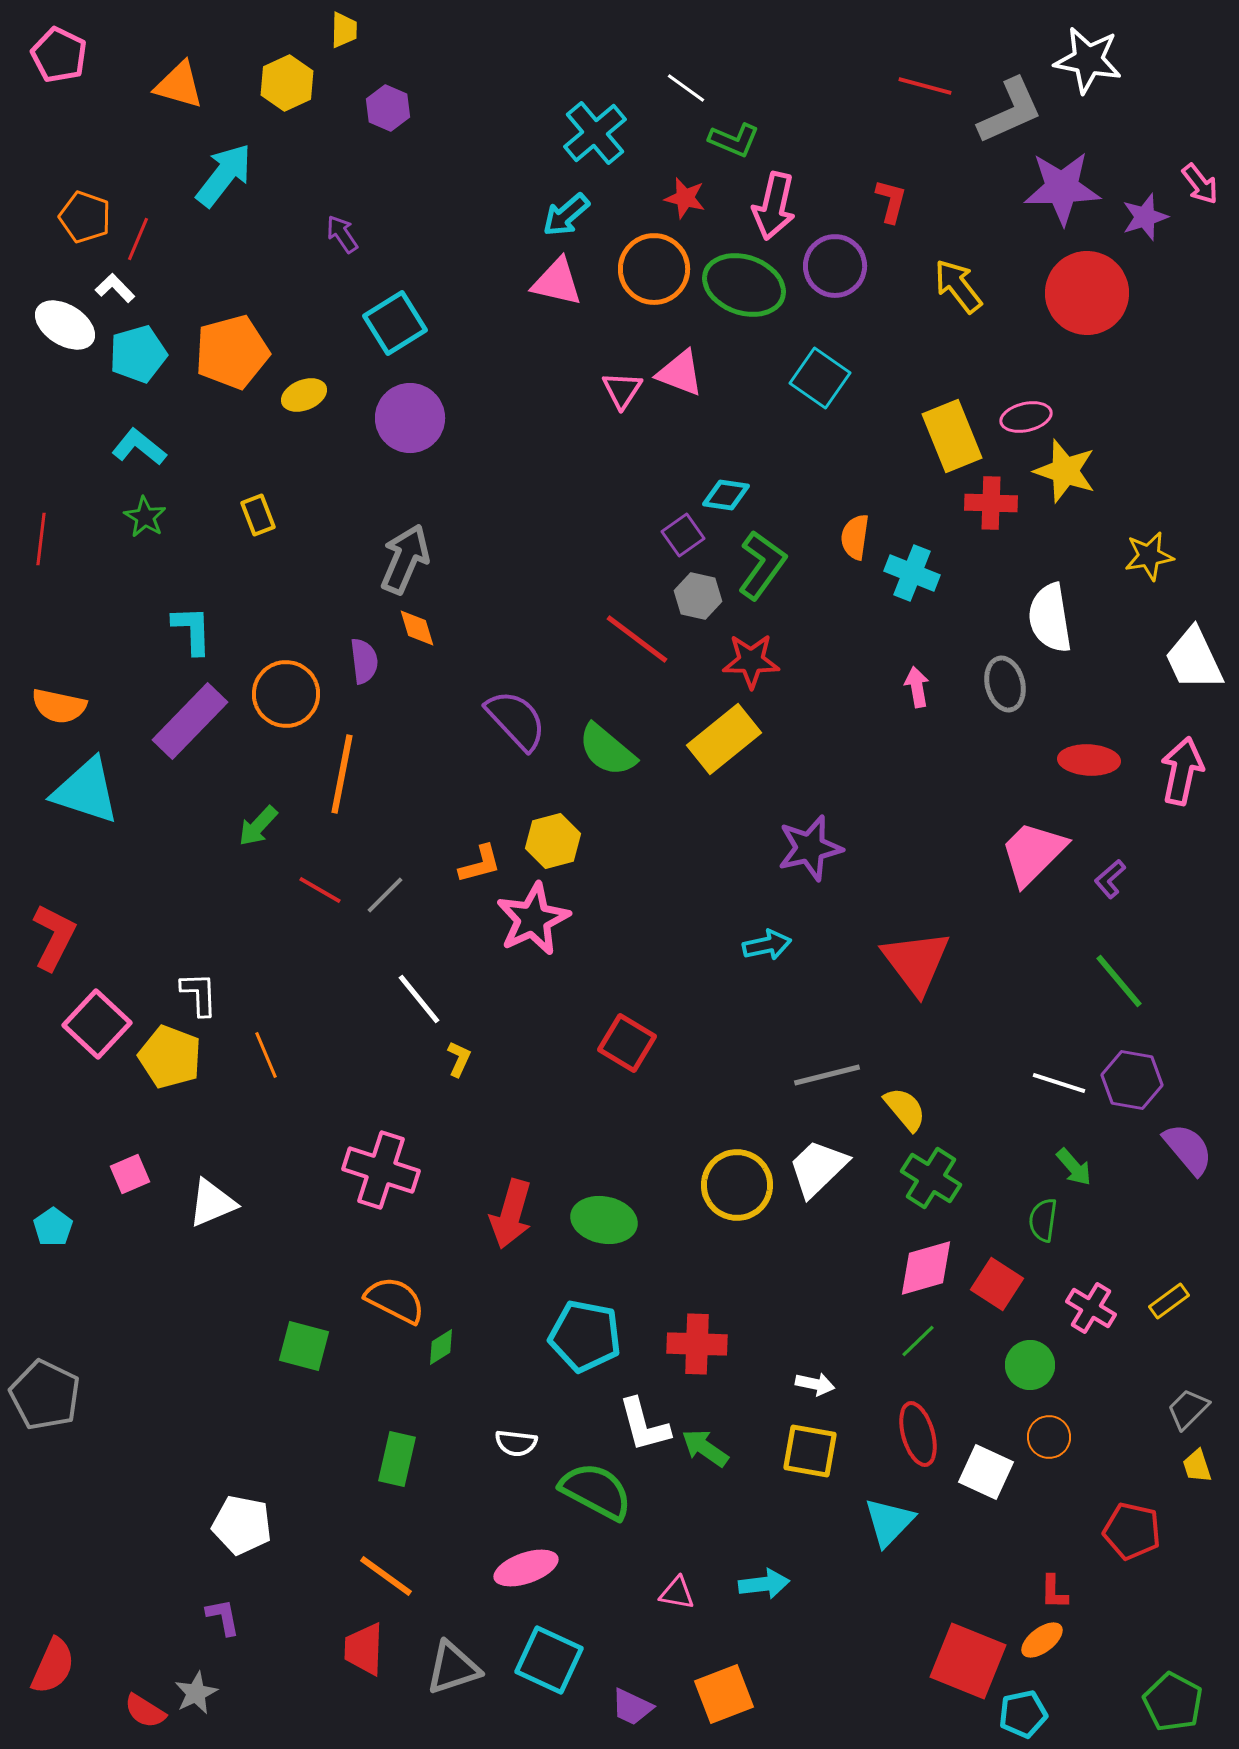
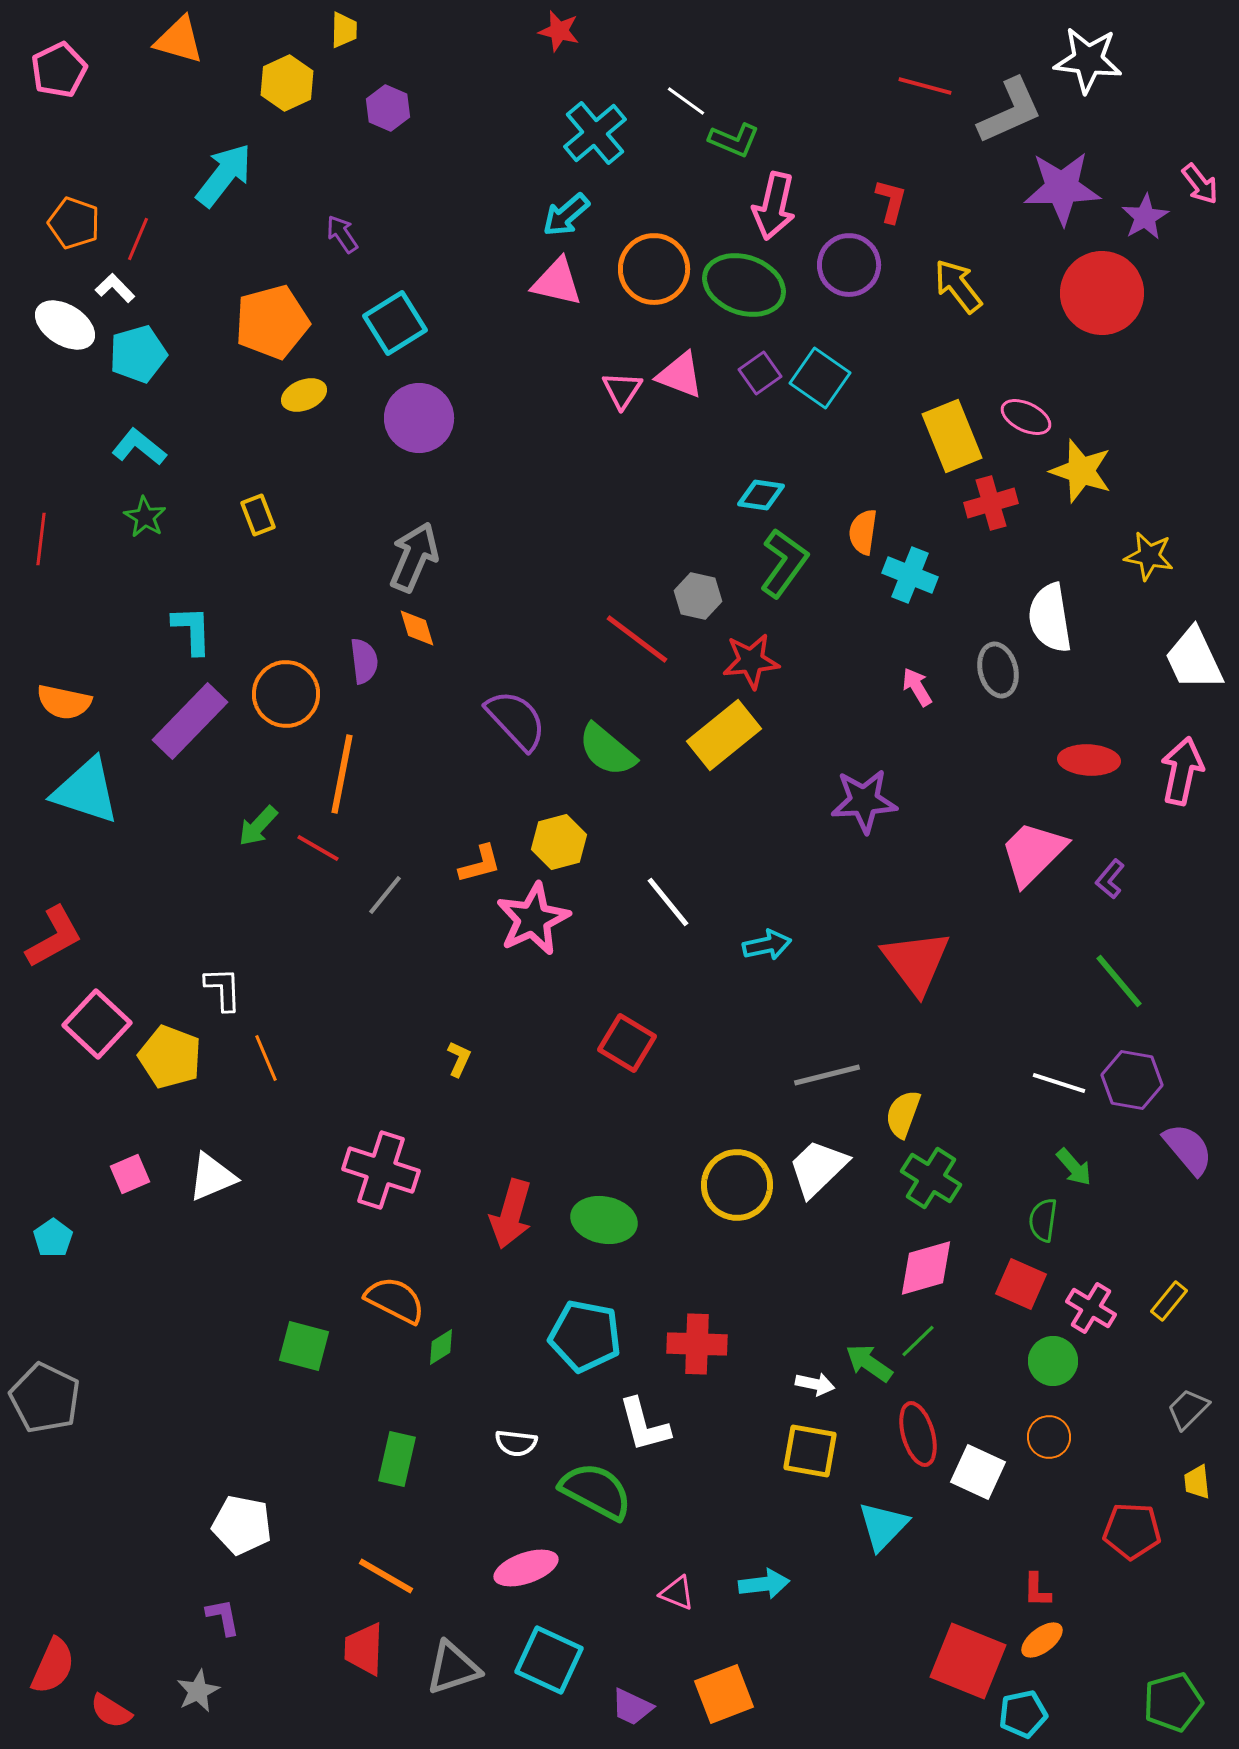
pink pentagon at (59, 55): moved 15 px down; rotated 20 degrees clockwise
white star at (1088, 60): rotated 4 degrees counterclockwise
orange triangle at (179, 85): moved 45 px up
white line at (686, 88): moved 13 px down
red star at (685, 198): moved 126 px left, 167 px up
orange pentagon at (85, 217): moved 11 px left, 6 px down
purple star at (1145, 217): rotated 12 degrees counterclockwise
purple circle at (835, 266): moved 14 px right, 1 px up
red circle at (1087, 293): moved 15 px right
orange pentagon at (232, 352): moved 40 px right, 30 px up
pink triangle at (680, 373): moved 2 px down
pink ellipse at (1026, 417): rotated 39 degrees clockwise
purple circle at (410, 418): moved 9 px right
yellow star at (1065, 471): moved 16 px right
cyan diamond at (726, 495): moved 35 px right
red cross at (991, 503): rotated 18 degrees counterclockwise
purple square at (683, 535): moved 77 px right, 162 px up
orange semicircle at (855, 537): moved 8 px right, 5 px up
yellow star at (1149, 556): rotated 21 degrees clockwise
gray arrow at (405, 559): moved 9 px right, 2 px up
green L-shape at (762, 565): moved 22 px right, 2 px up
cyan cross at (912, 573): moved 2 px left, 2 px down
red star at (751, 661): rotated 6 degrees counterclockwise
gray ellipse at (1005, 684): moved 7 px left, 14 px up
pink arrow at (917, 687): rotated 21 degrees counterclockwise
orange semicircle at (59, 706): moved 5 px right, 4 px up
yellow rectangle at (724, 739): moved 4 px up
yellow hexagon at (553, 841): moved 6 px right, 1 px down
purple star at (810, 848): moved 54 px right, 47 px up; rotated 10 degrees clockwise
purple L-shape at (1110, 879): rotated 9 degrees counterclockwise
red line at (320, 890): moved 2 px left, 42 px up
gray line at (385, 895): rotated 6 degrees counterclockwise
red L-shape at (54, 937): rotated 34 degrees clockwise
white L-shape at (199, 994): moved 24 px right, 5 px up
white line at (419, 999): moved 249 px right, 97 px up
orange line at (266, 1055): moved 3 px down
yellow semicircle at (905, 1109): moved 2 px left, 5 px down; rotated 120 degrees counterclockwise
white triangle at (212, 1203): moved 26 px up
cyan pentagon at (53, 1227): moved 11 px down
red square at (997, 1284): moved 24 px right; rotated 9 degrees counterclockwise
yellow rectangle at (1169, 1301): rotated 15 degrees counterclockwise
green circle at (1030, 1365): moved 23 px right, 4 px up
gray pentagon at (45, 1395): moved 3 px down
green arrow at (705, 1448): moved 164 px right, 85 px up
yellow trapezoid at (1197, 1466): moved 16 px down; rotated 12 degrees clockwise
white square at (986, 1472): moved 8 px left
cyan triangle at (889, 1522): moved 6 px left, 4 px down
red pentagon at (1132, 1531): rotated 10 degrees counterclockwise
orange line at (386, 1576): rotated 6 degrees counterclockwise
red L-shape at (1054, 1592): moved 17 px left, 2 px up
pink triangle at (677, 1593): rotated 12 degrees clockwise
gray star at (196, 1693): moved 2 px right, 2 px up
green pentagon at (1173, 1702): rotated 28 degrees clockwise
red semicircle at (145, 1711): moved 34 px left
